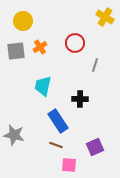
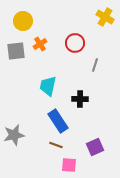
orange cross: moved 3 px up
cyan trapezoid: moved 5 px right
gray star: rotated 25 degrees counterclockwise
